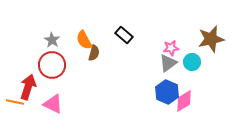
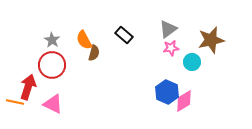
brown star: moved 1 px down
gray triangle: moved 34 px up
